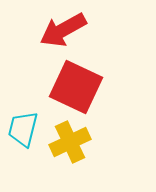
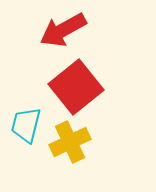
red square: rotated 26 degrees clockwise
cyan trapezoid: moved 3 px right, 4 px up
